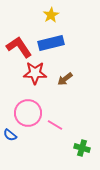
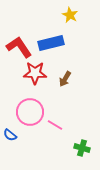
yellow star: moved 19 px right; rotated 14 degrees counterclockwise
brown arrow: rotated 21 degrees counterclockwise
pink circle: moved 2 px right, 1 px up
